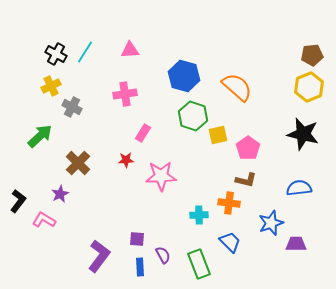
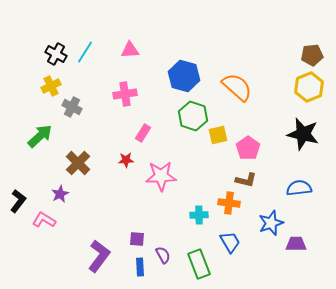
blue trapezoid: rotated 15 degrees clockwise
